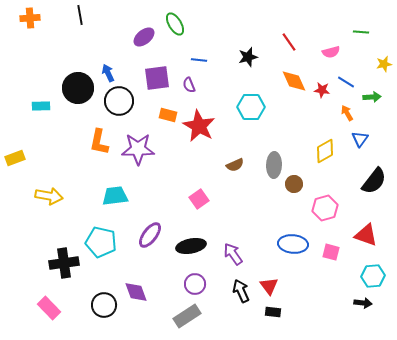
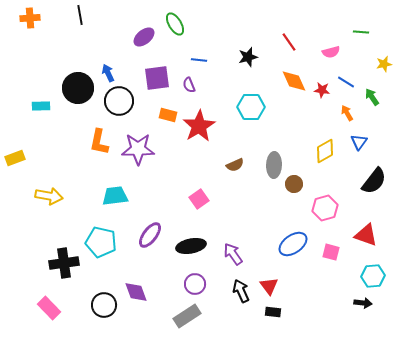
green arrow at (372, 97): rotated 120 degrees counterclockwise
red star at (199, 126): rotated 12 degrees clockwise
blue triangle at (360, 139): moved 1 px left, 3 px down
blue ellipse at (293, 244): rotated 40 degrees counterclockwise
